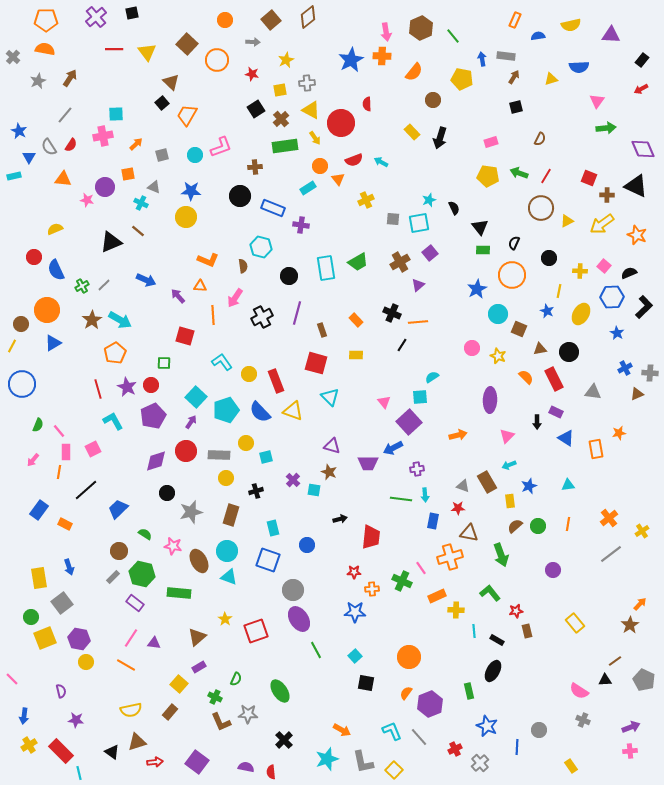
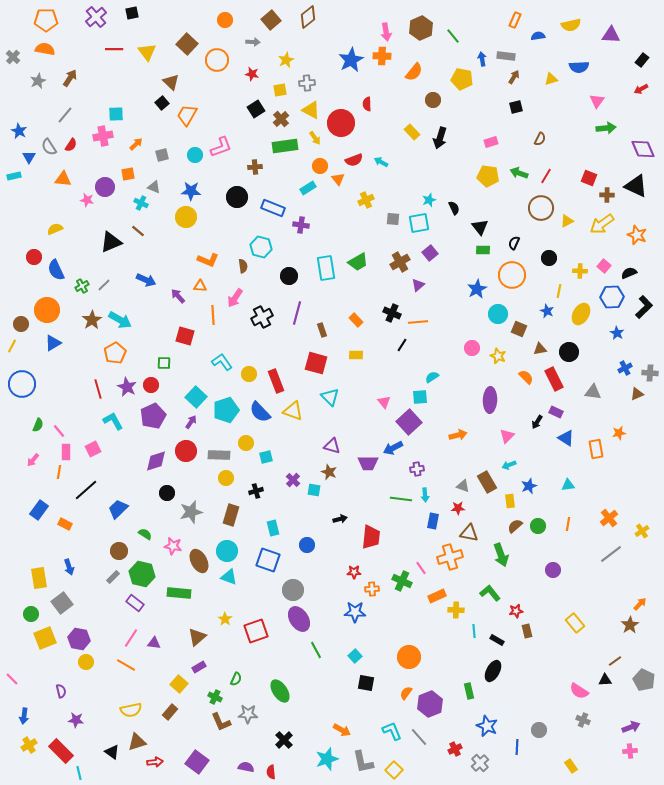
black circle at (240, 196): moved 3 px left, 1 px down
black arrow at (537, 422): rotated 32 degrees clockwise
green circle at (31, 617): moved 3 px up
